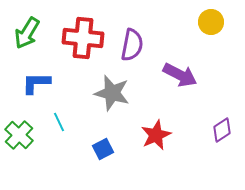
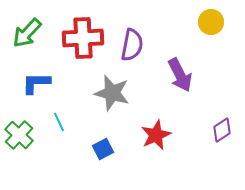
green arrow: rotated 12 degrees clockwise
red cross: rotated 9 degrees counterclockwise
purple arrow: rotated 36 degrees clockwise
